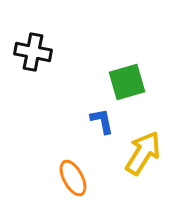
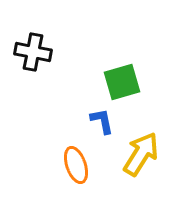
green square: moved 5 px left
yellow arrow: moved 2 px left, 1 px down
orange ellipse: moved 3 px right, 13 px up; rotated 9 degrees clockwise
